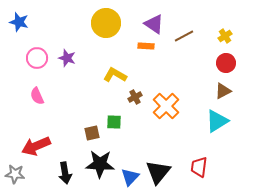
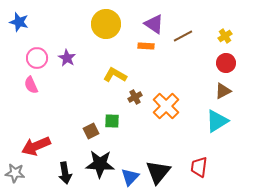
yellow circle: moved 1 px down
brown line: moved 1 px left
purple star: rotated 12 degrees clockwise
pink semicircle: moved 6 px left, 11 px up
green square: moved 2 px left, 1 px up
brown square: moved 1 px left, 2 px up; rotated 14 degrees counterclockwise
gray star: moved 1 px up
